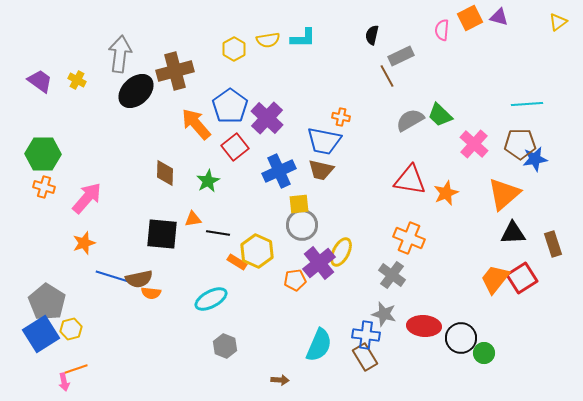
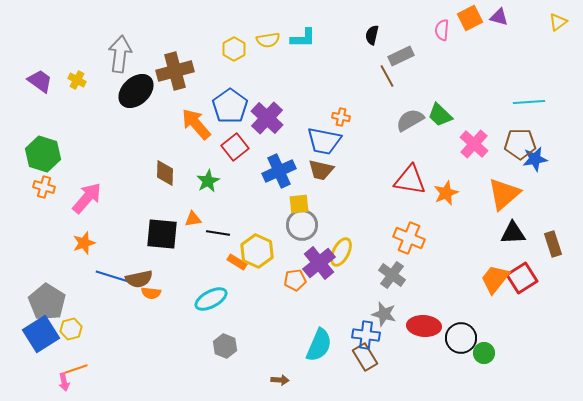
cyan line at (527, 104): moved 2 px right, 2 px up
green hexagon at (43, 154): rotated 16 degrees clockwise
